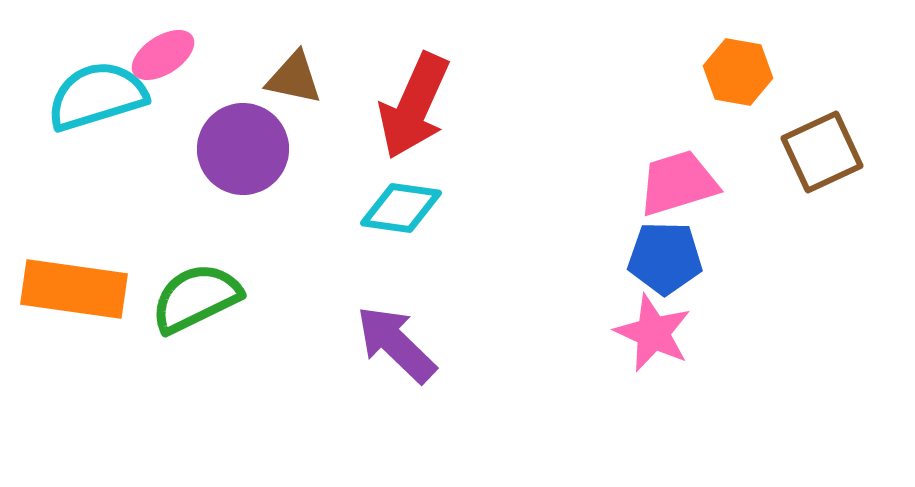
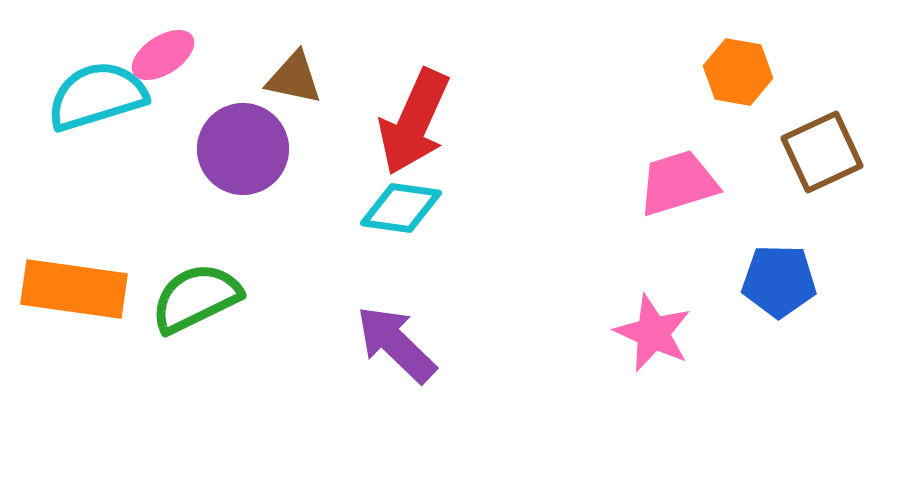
red arrow: moved 16 px down
blue pentagon: moved 114 px right, 23 px down
